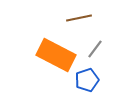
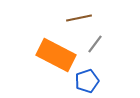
gray line: moved 5 px up
blue pentagon: moved 1 px down
